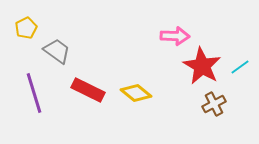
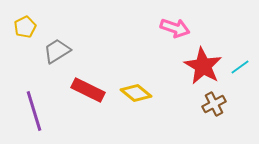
yellow pentagon: moved 1 px left, 1 px up
pink arrow: moved 8 px up; rotated 16 degrees clockwise
gray trapezoid: rotated 68 degrees counterclockwise
red star: moved 1 px right
purple line: moved 18 px down
